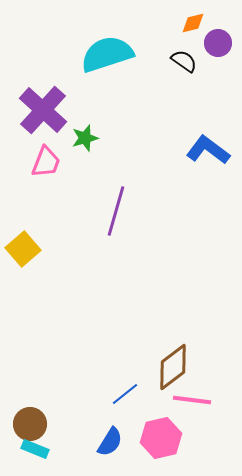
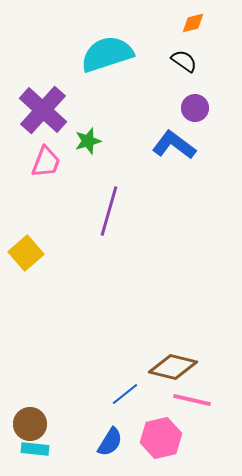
purple circle: moved 23 px left, 65 px down
green star: moved 3 px right, 3 px down
blue L-shape: moved 34 px left, 5 px up
purple line: moved 7 px left
yellow square: moved 3 px right, 4 px down
brown diamond: rotated 51 degrees clockwise
pink line: rotated 6 degrees clockwise
cyan rectangle: rotated 16 degrees counterclockwise
